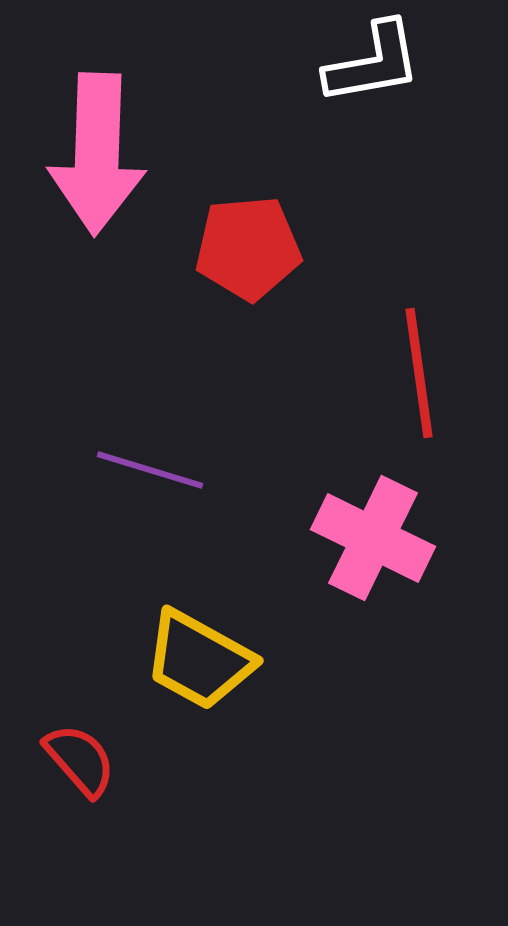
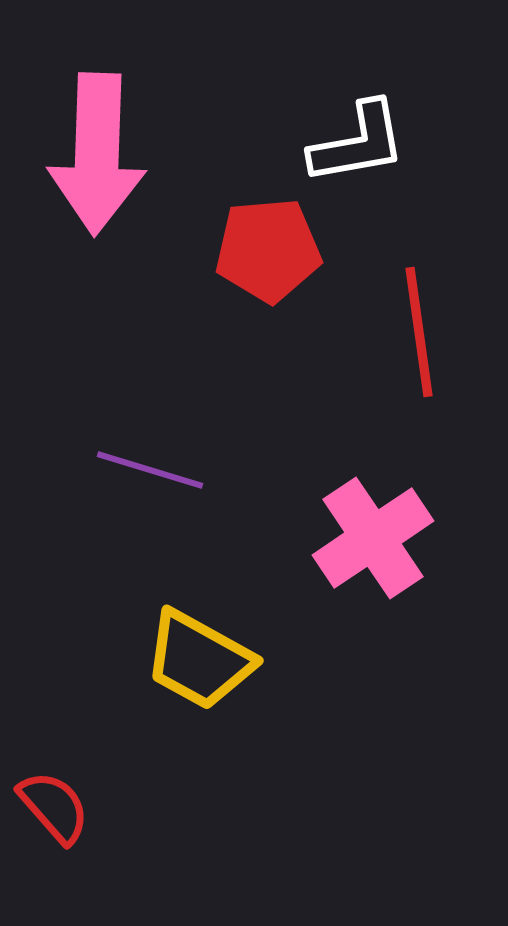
white L-shape: moved 15 px left, 80 px down
red pentagon: moved 20 px right, 2 px down
red line: moved 41 px up
pink cross: rotated 30 degrees clockwise
red semicircle: moved 26 px left, 47 px down
